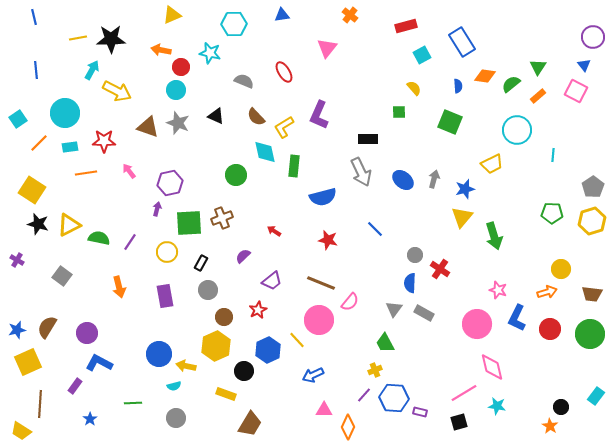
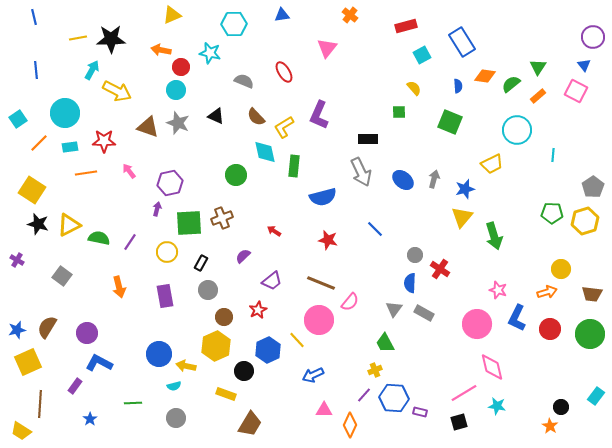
yellow hexagon at (592, 221): moved 7 px left
orange diamond at (348, 427): moved 2 px right, 2 px up
